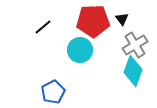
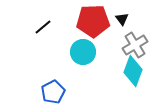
cyan circle: moved 3 px right, 2 px down
